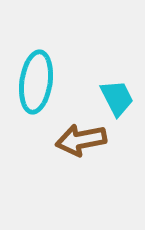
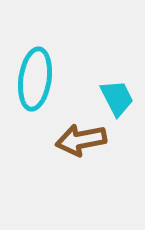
cyan ellipse: moved 1 px left, 3 px up
